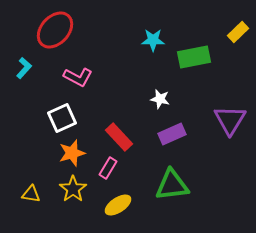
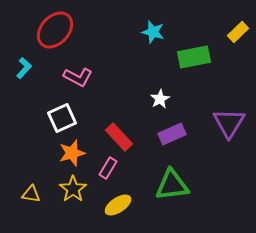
cyan star: moved 8 px up; rotated 15 degrees clockwise
white star: rotated 30 degrees clockwise
purple triangle: moved 1 px left, 3 px down
